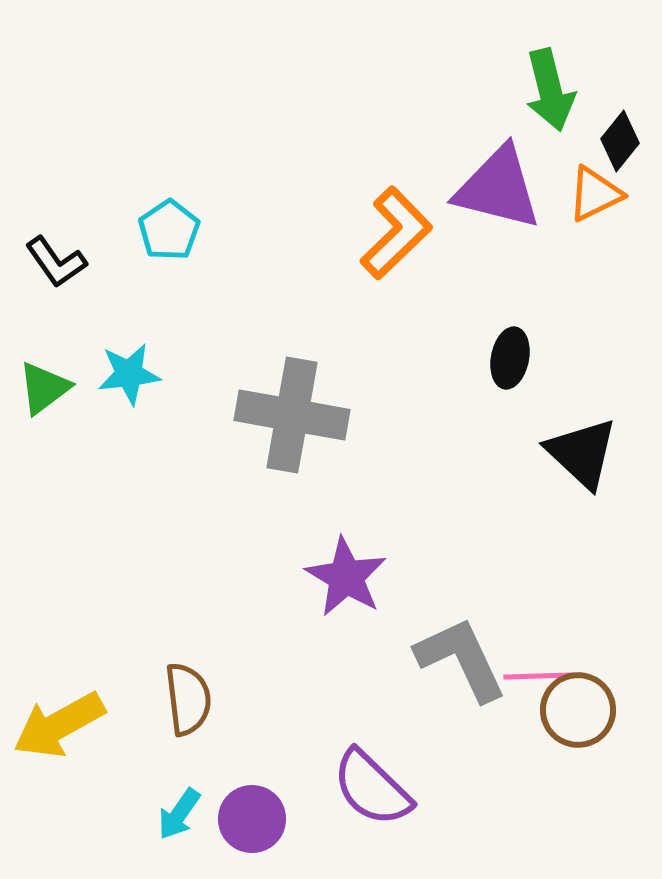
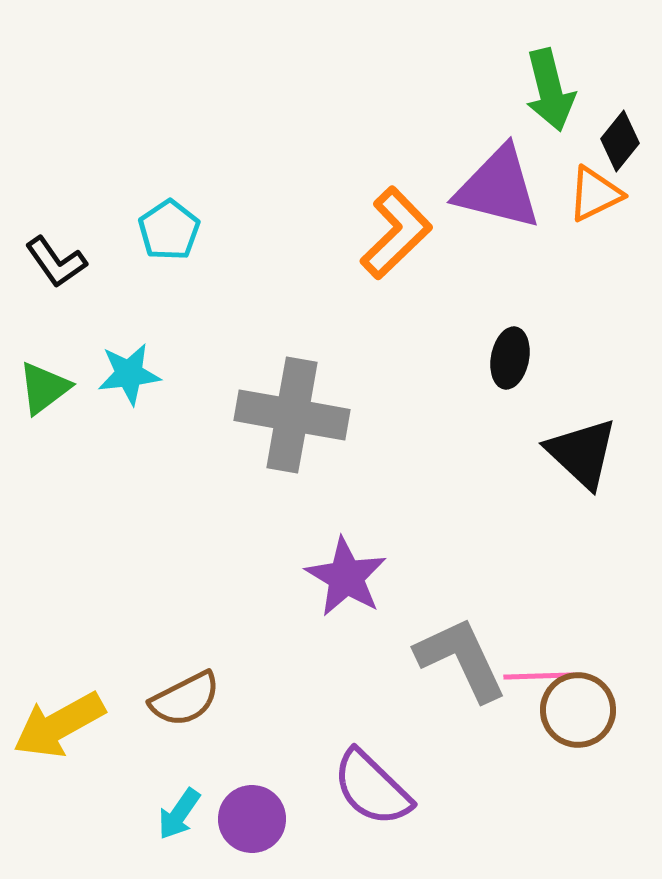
brown semicircle: moved 3 px left; rotated 70 degrees clockwise
